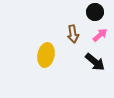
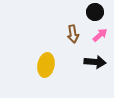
yellow ellipse: moved 10 px down
black arrow: rotated 35 degrees counterclockwise
